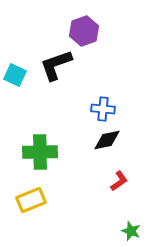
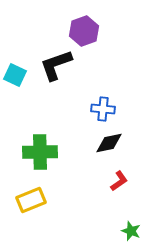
black diamond: moved 2 px right, 3 px down
